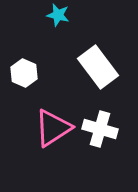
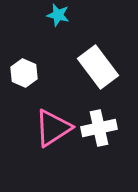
white cross: moved 1 px left, 1 px up; rotated 28 degrees counterclockwise
